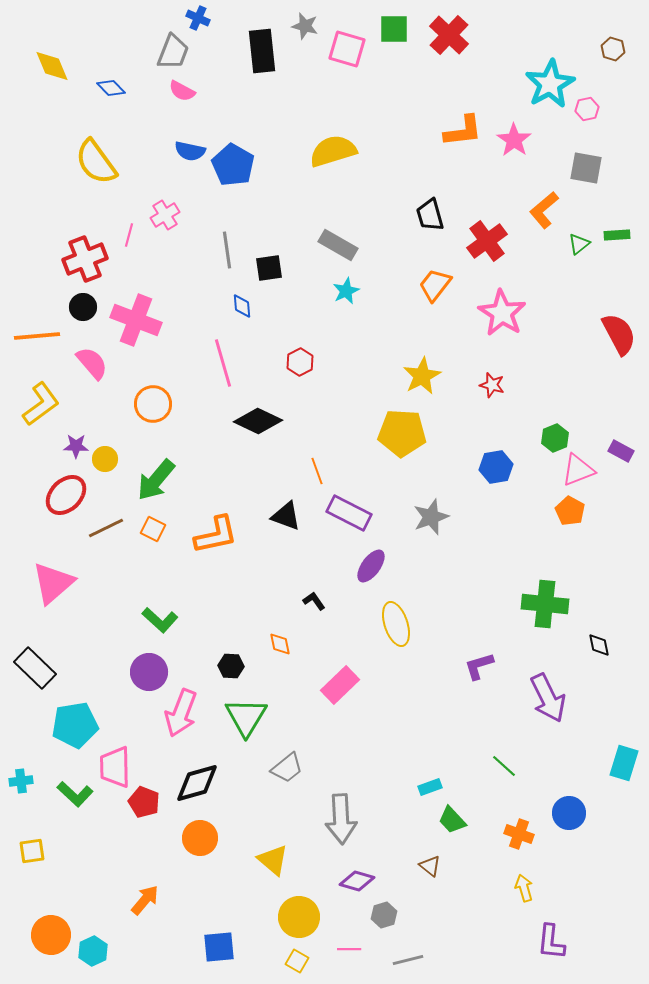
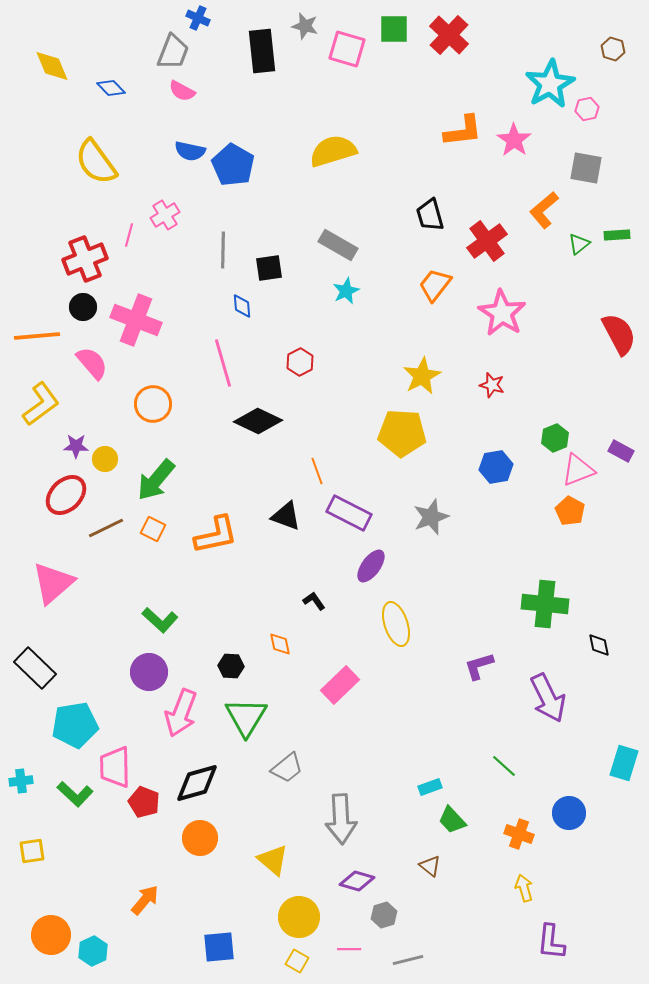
gray line at (227, 250): moved 4 px left; rotated 9 degrees clockwise
